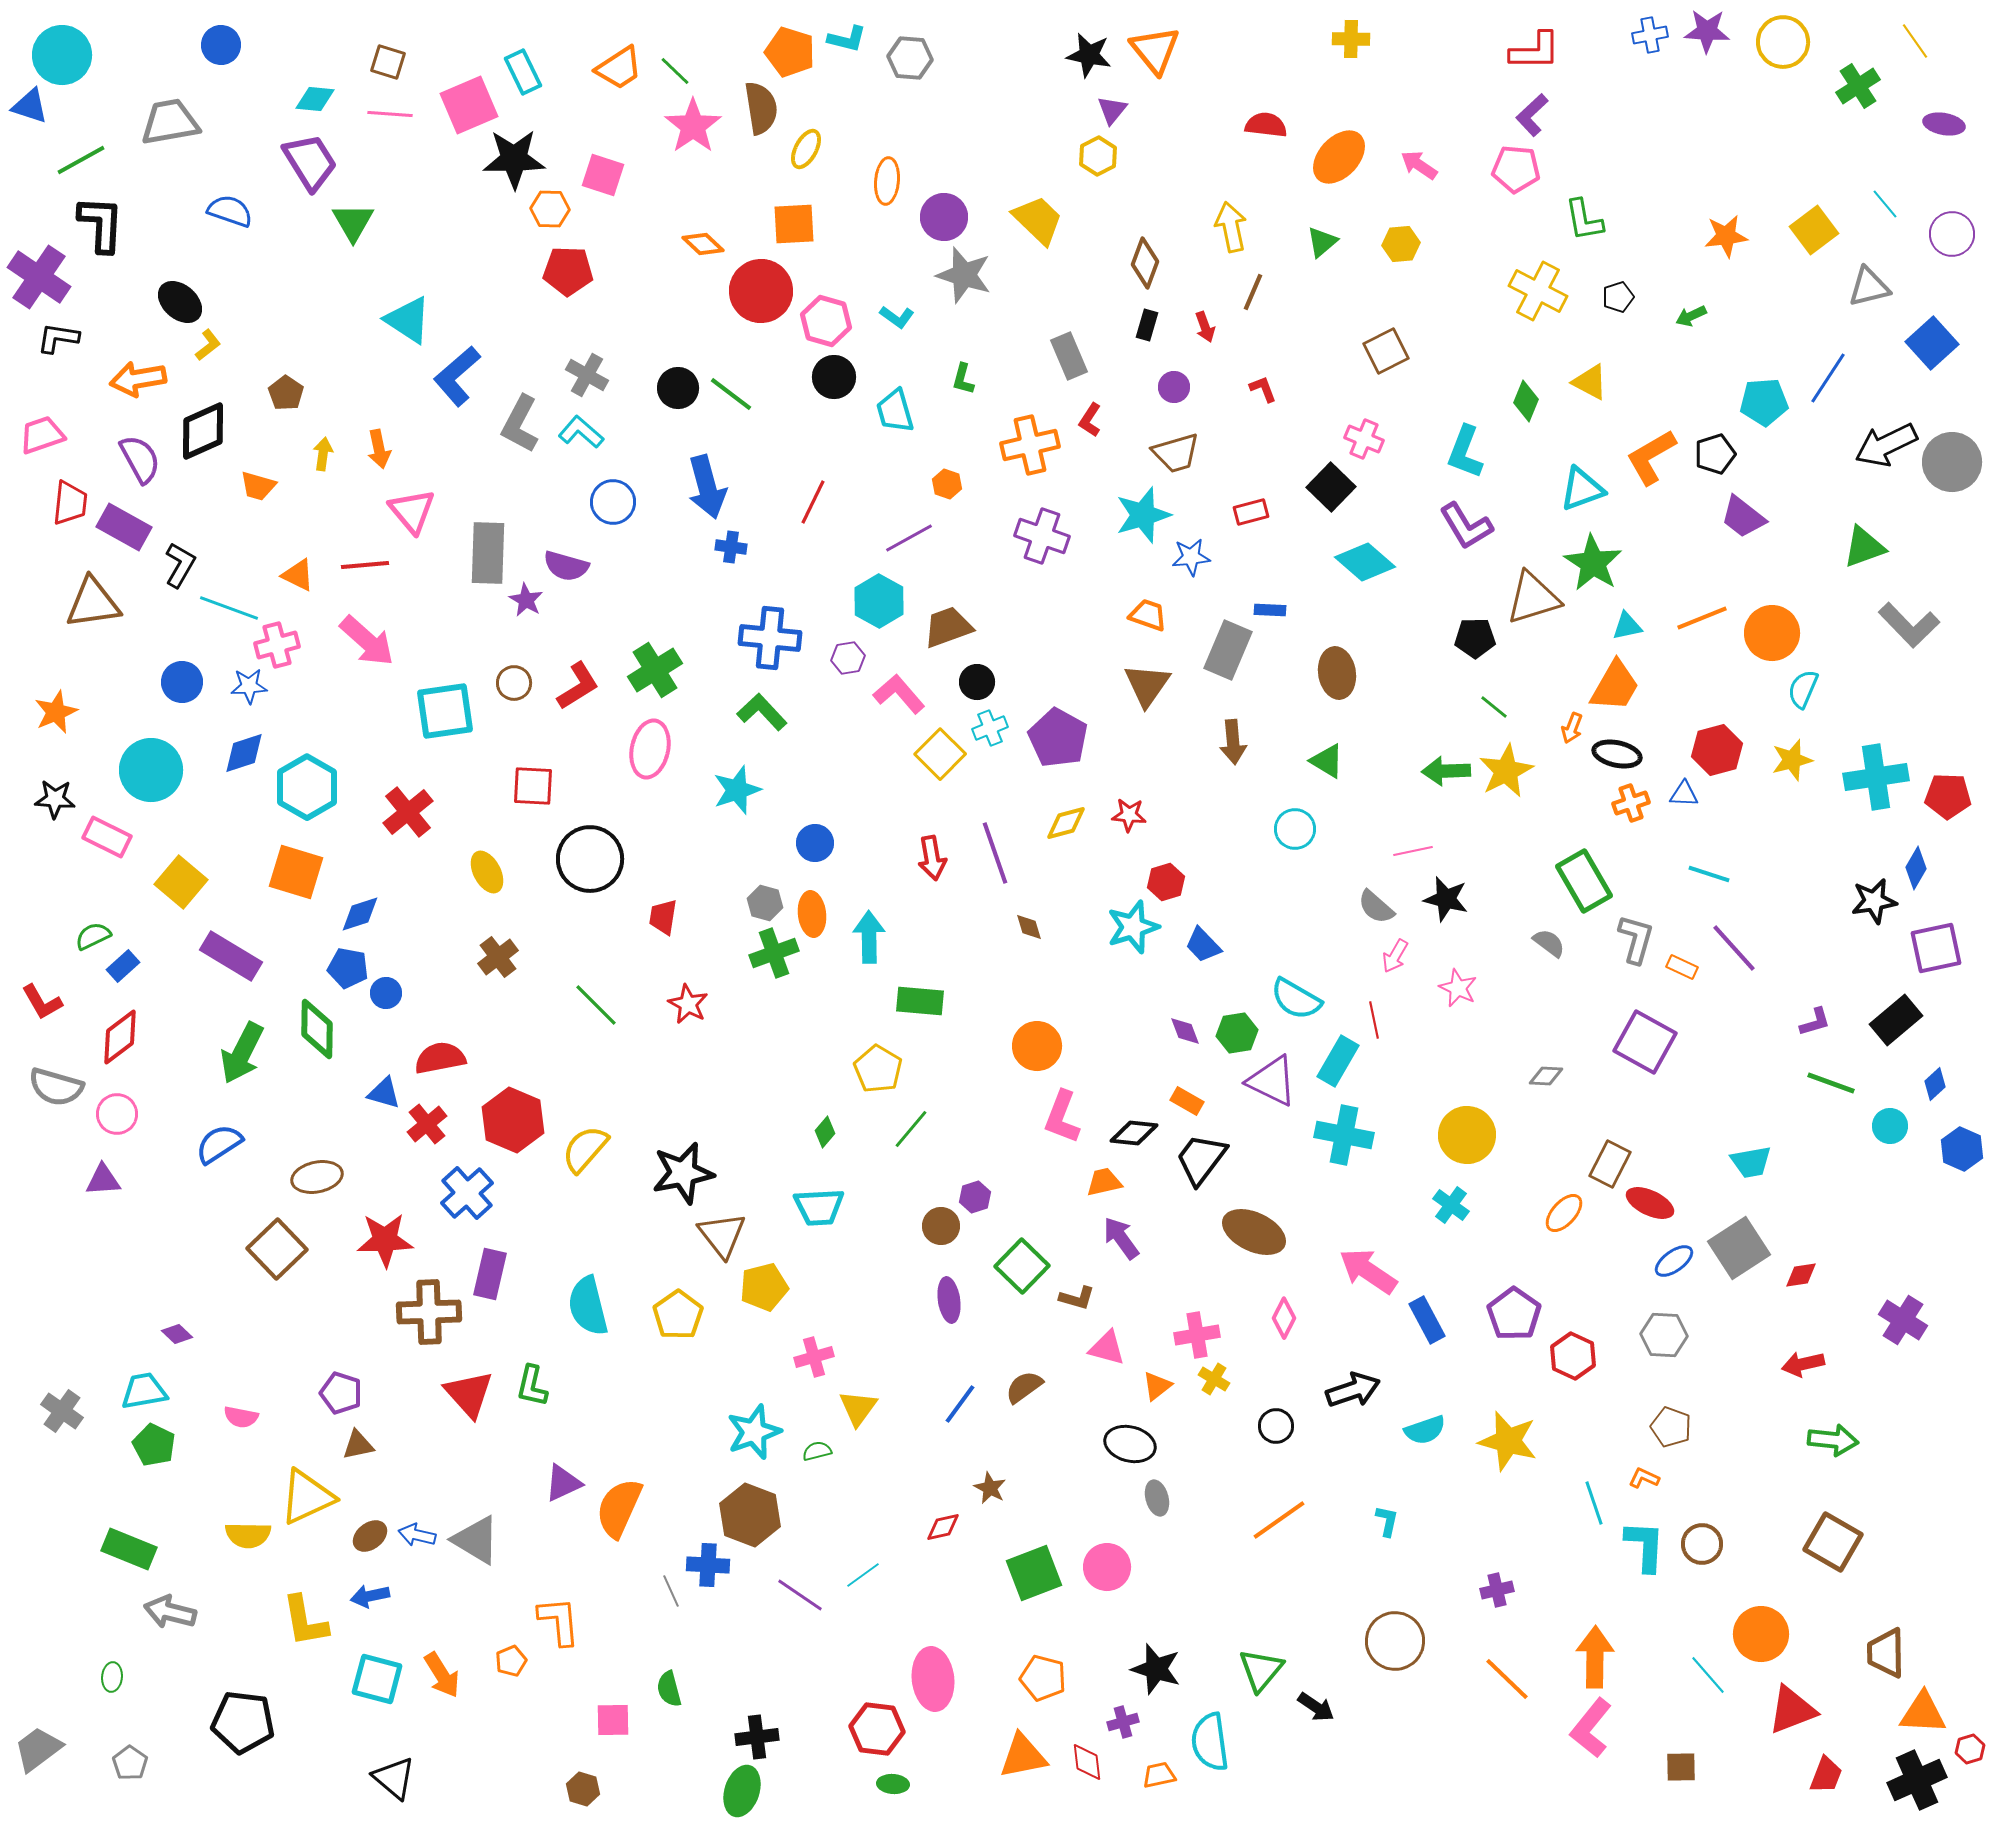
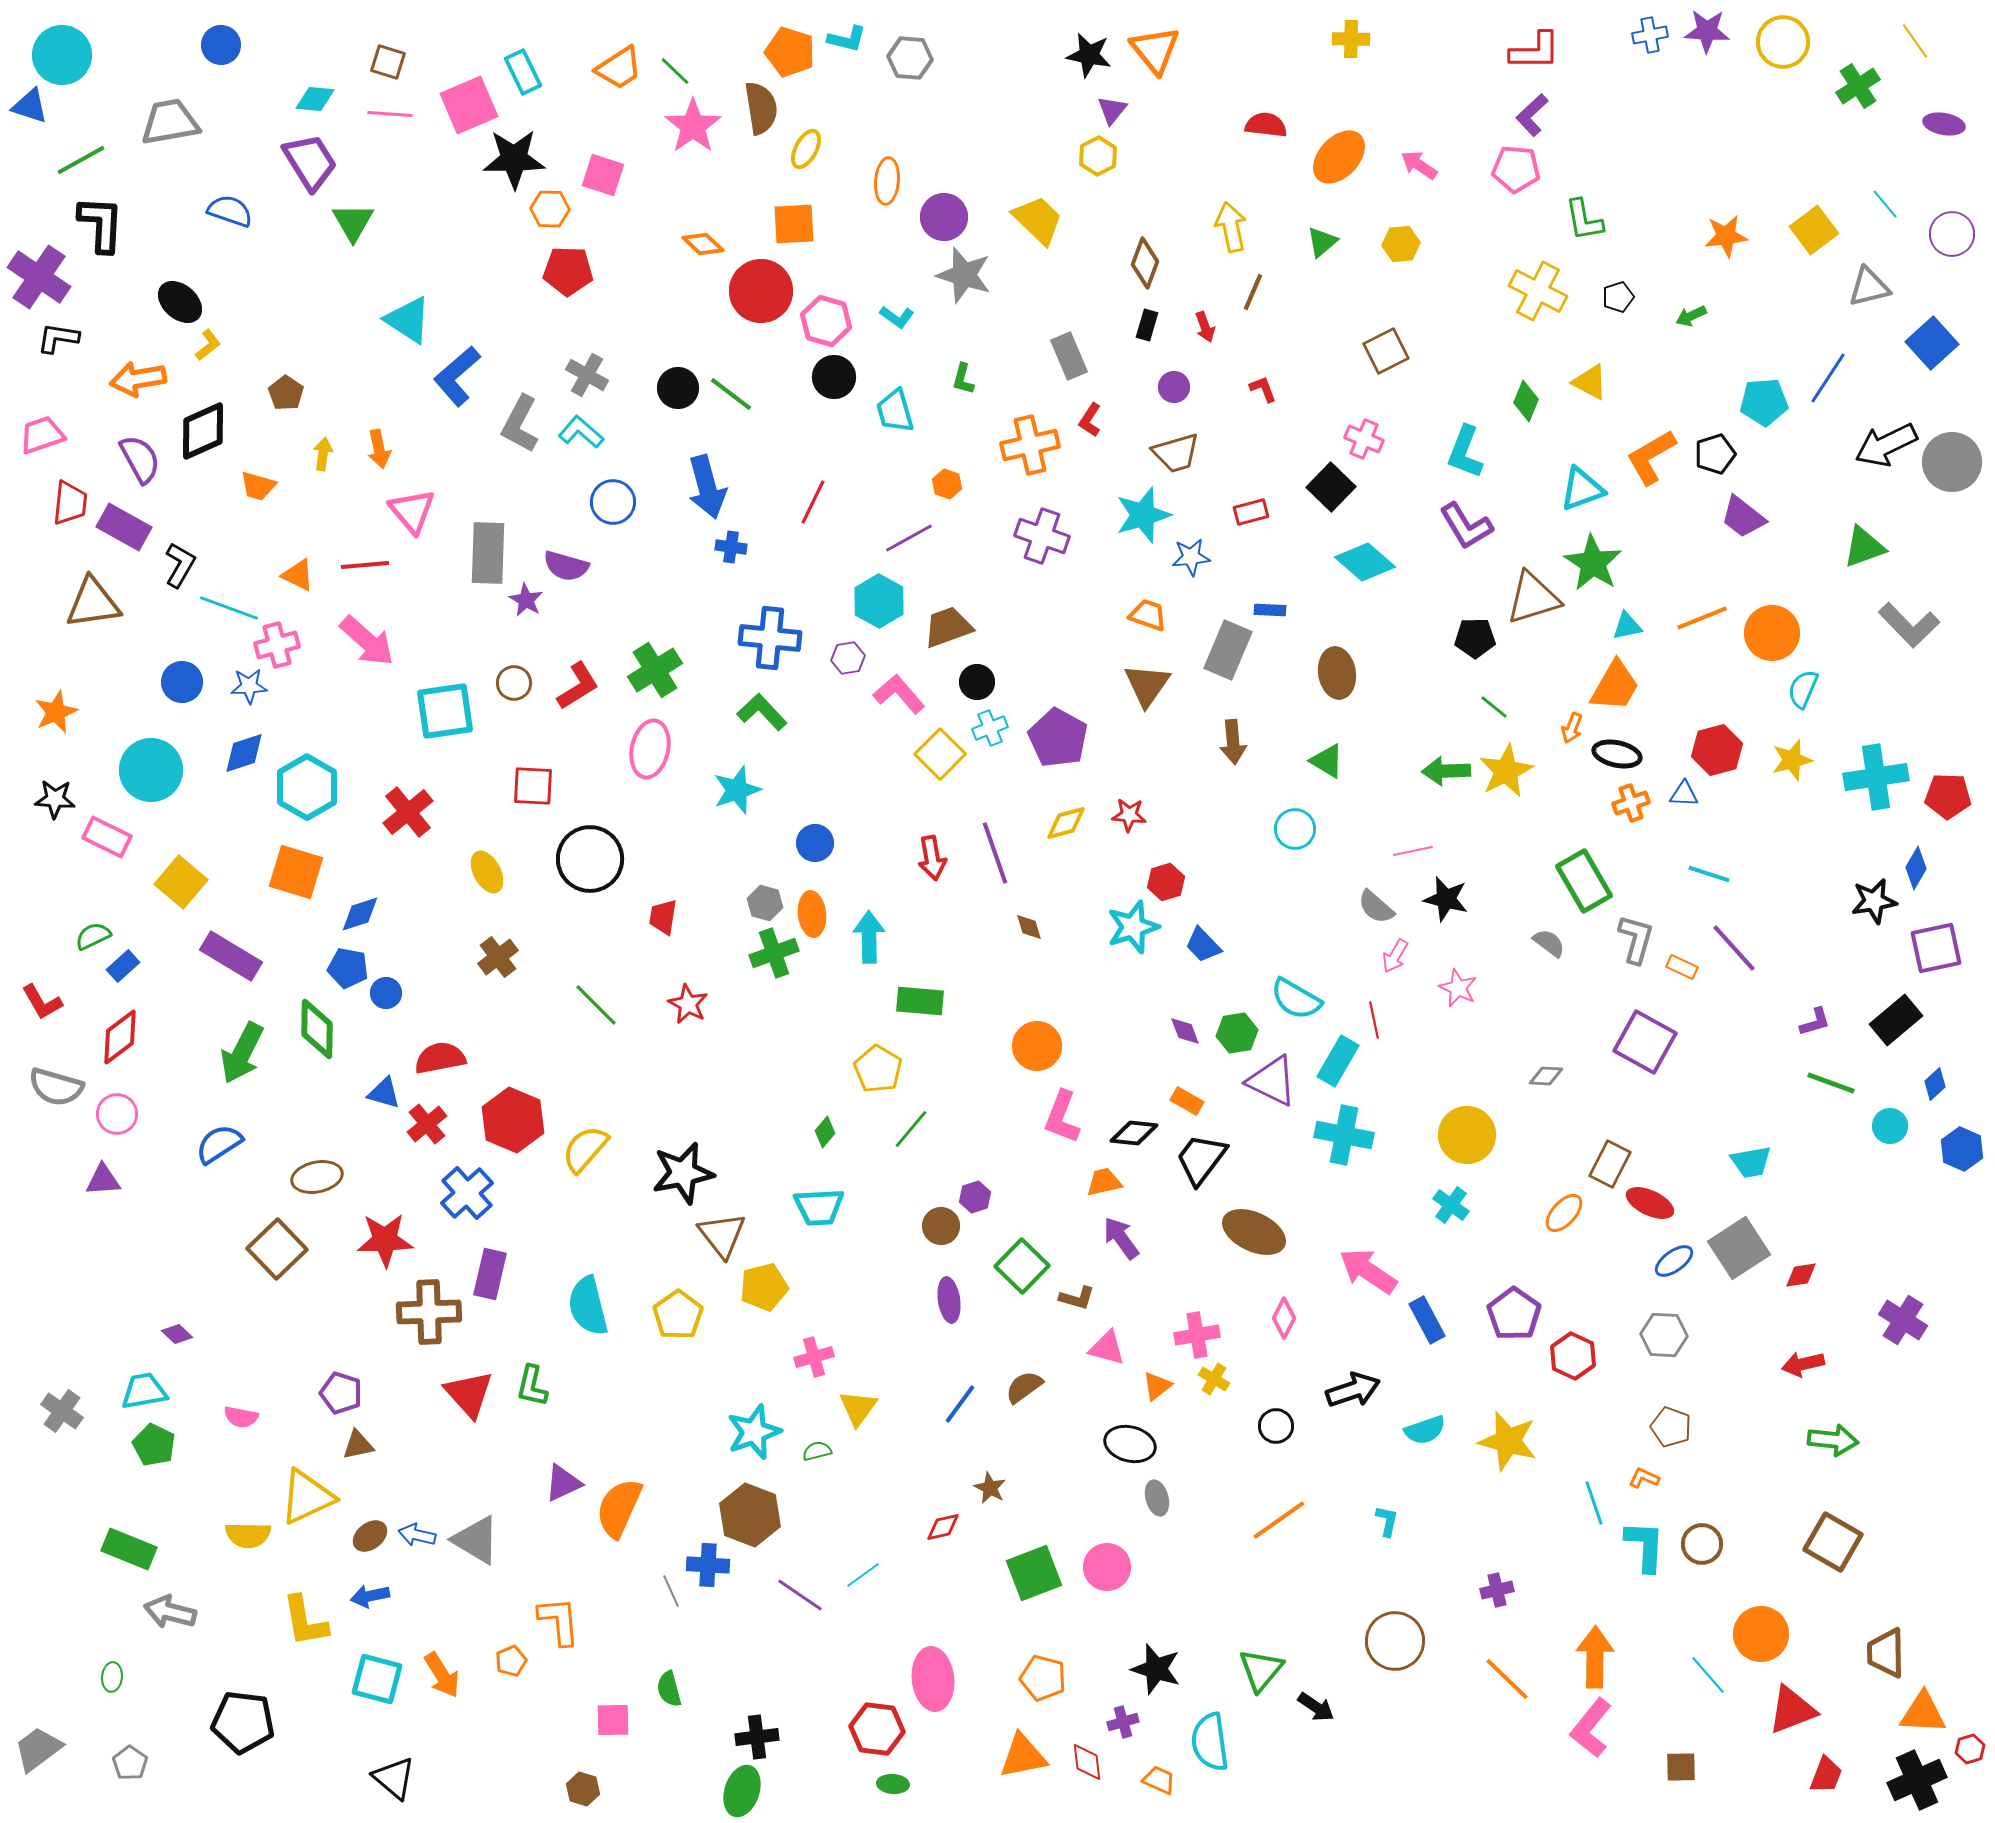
orange trapezoid at (1159, 1775): moved 5 px down; rotated 36 degrees clockwise
